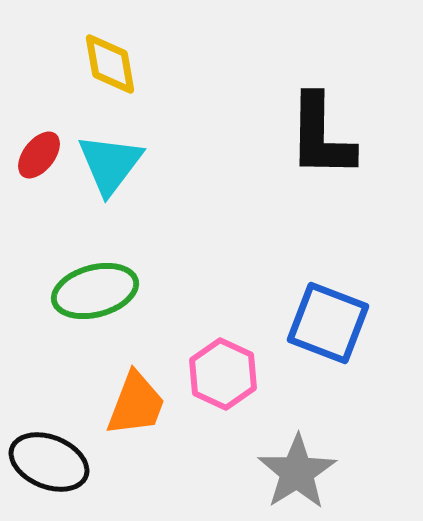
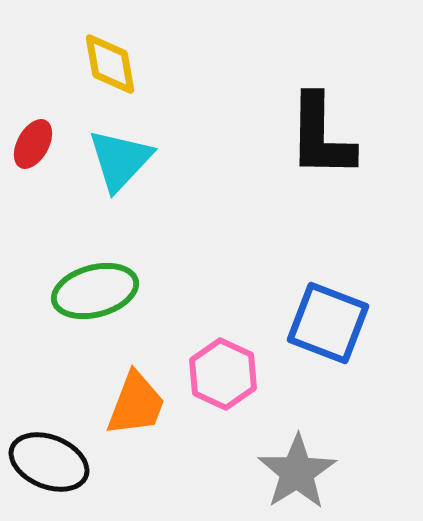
red ellipse: moved 6 px left, 11 px up; rotated 9 degrees counterclockwise
cyan triangle: moved 10 px right, 4 px up; rotated 6 degrees clockwise
